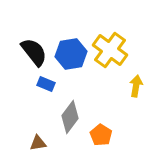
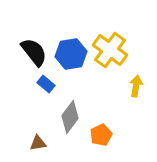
blue rectangle: rotated 18 degrees clockwise
orange pentagon: rotated 15 degrees clockwise
